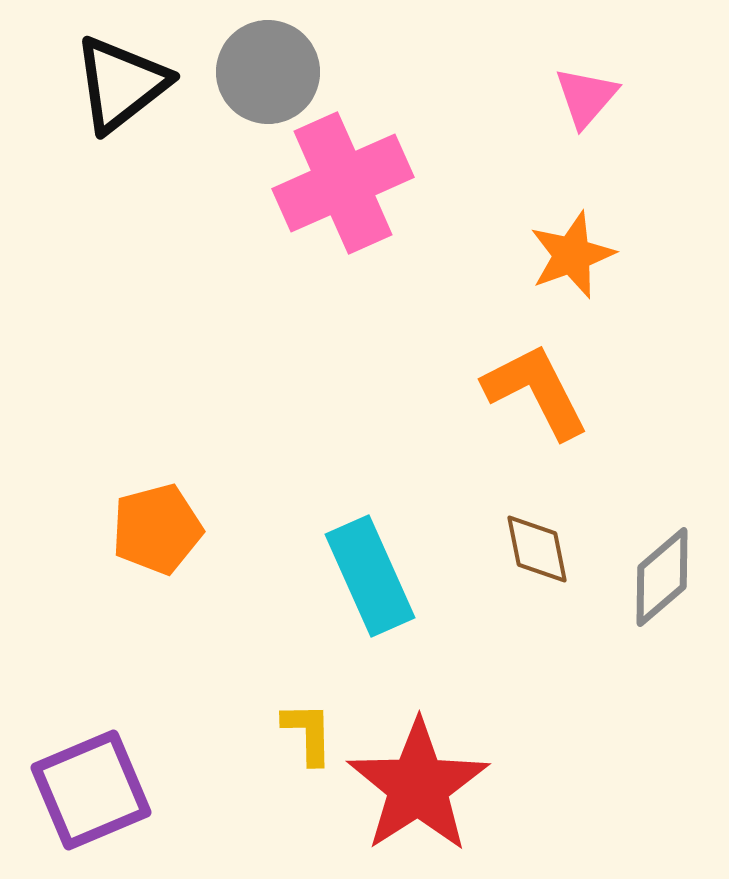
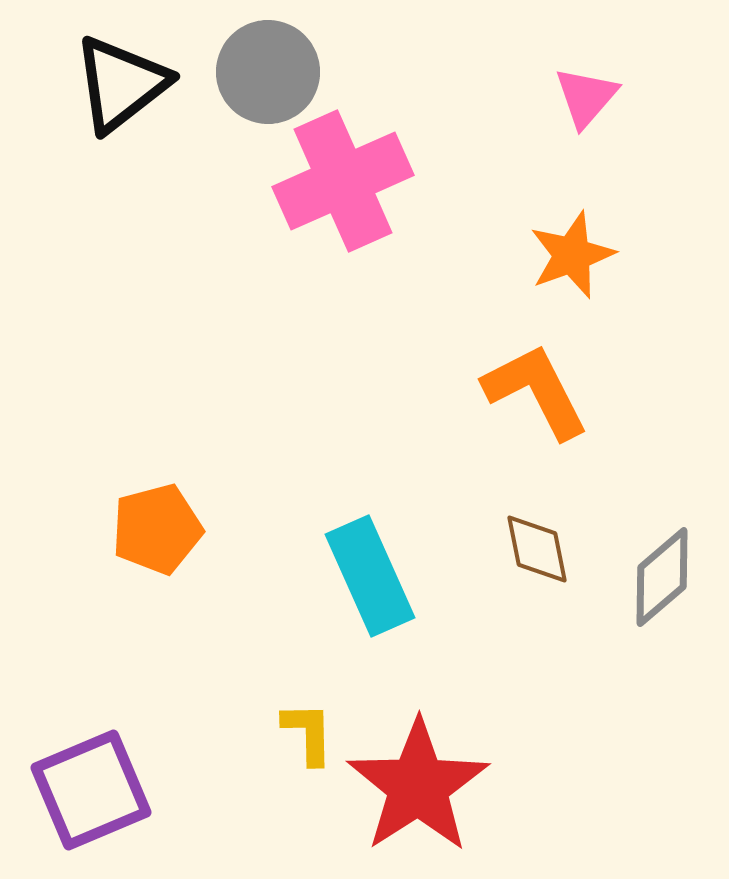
pink cross: moved 2 px up
